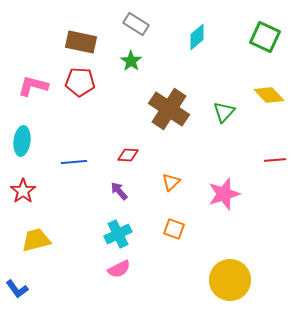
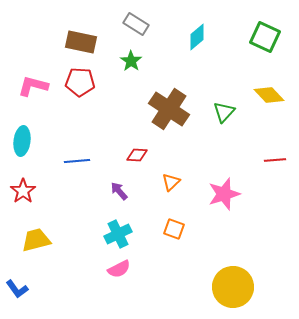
red diamond: moved 9 px right
blue line: moved 3 px right, 1 px up
yellow circle: moved 3 px right, 7 px down
